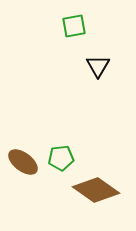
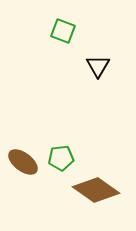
green square: moved 11 px left, 5 px down; rotated 30 degrees clockwise
